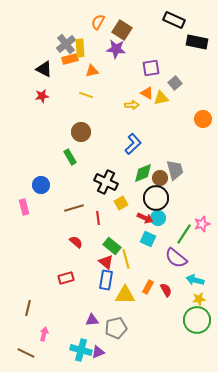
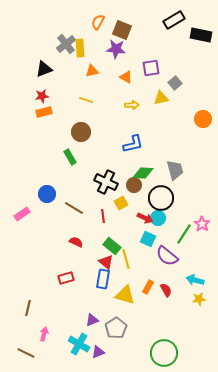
black rectangle at (174, 20): rotated 55 degrees counterclockwise
brown square at (122, 30): rotated 12 degrees counterclockwise
black rectangle at (197, 42): moved 4 px right, 7 px up
orange rectangle at (70, 59): moved 26 px left, 53 px down
black triangle at (44, 69): rotated 48 degrees counterclockwise
orange triangle at (147, 93): moved 21 px left, 16 px up
yellow line at (86, 95): moved 5 px down
blue L-shape at (133, 144): rotated 30 degrees clockwise
green diamond at (143, 173): rotated 25 degrees clockwise
brown circle at (160, 178): moved 26 px left, 7 px down
blue circle at (41, 185): moved 6 px right, 9 px down
black circle at (156, 198): moved 5 px right
pink rectangle at (24, 207): moved 2 px left, 7 px down; rotated 70 degrees clockwise
brown line at (74, 208): rotated 48 degrees clockwise
red line at (98, 218): moved 5 px right, 2 px up
pink star at (202, 224): rotated 21 degrees counterclockwise
red semicircle at (76, 242): rotated 16 degrees counterclockwise
purple semicircle at (176, 258): moved 9 px left, 2 px up
blue rectangle at (106, 280): moved 3 px left, 1 px up
yellow triangle at (125, 295): rotated 15 degrees clockwise
purple triangle at (92, 320): rotated 16 degrees counterclockwise
green circle at (197, 320): moved 33 px left, 33 px down
gray pentagon at (116, 328): rotated 20 degrees counterclockwise
cyan cross at (81, 350): moved 2 px left, 6 px up; rotated 15 degrees clockwise
